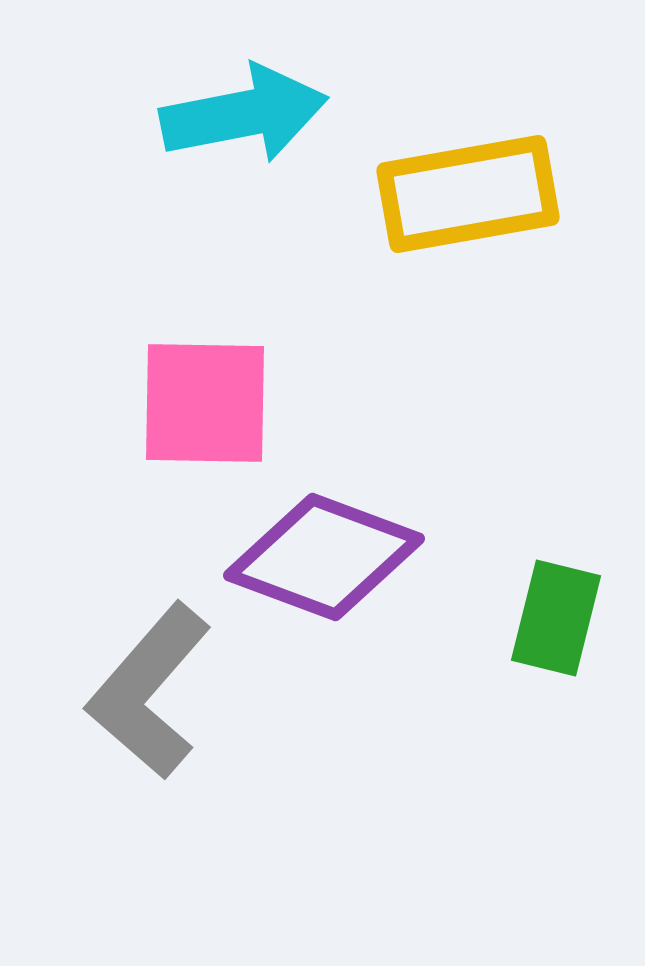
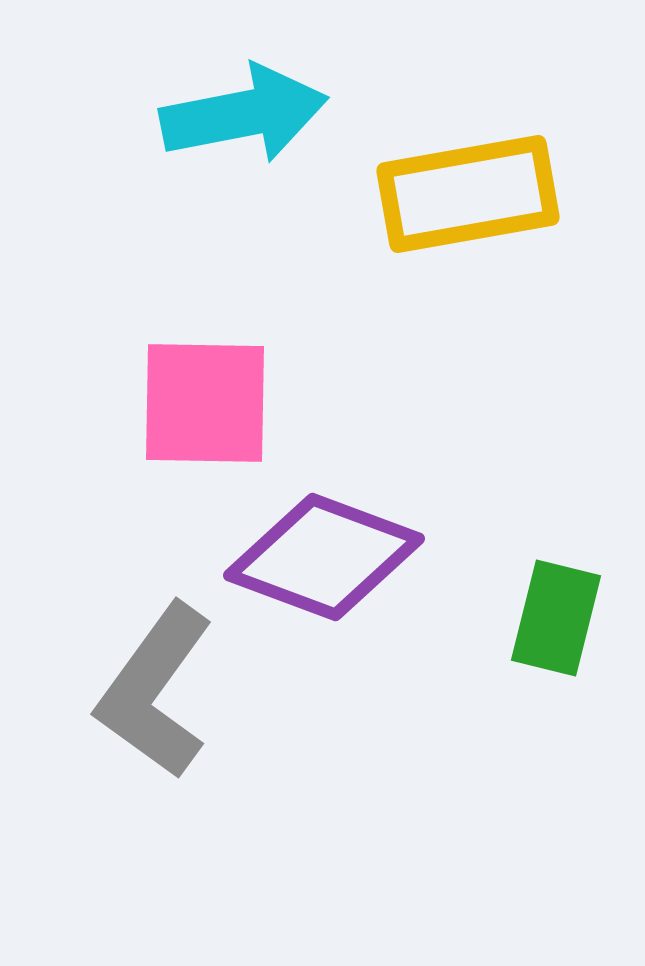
gray L-shape: moved 6 px right; rotated 5 degrees counterclockwise
